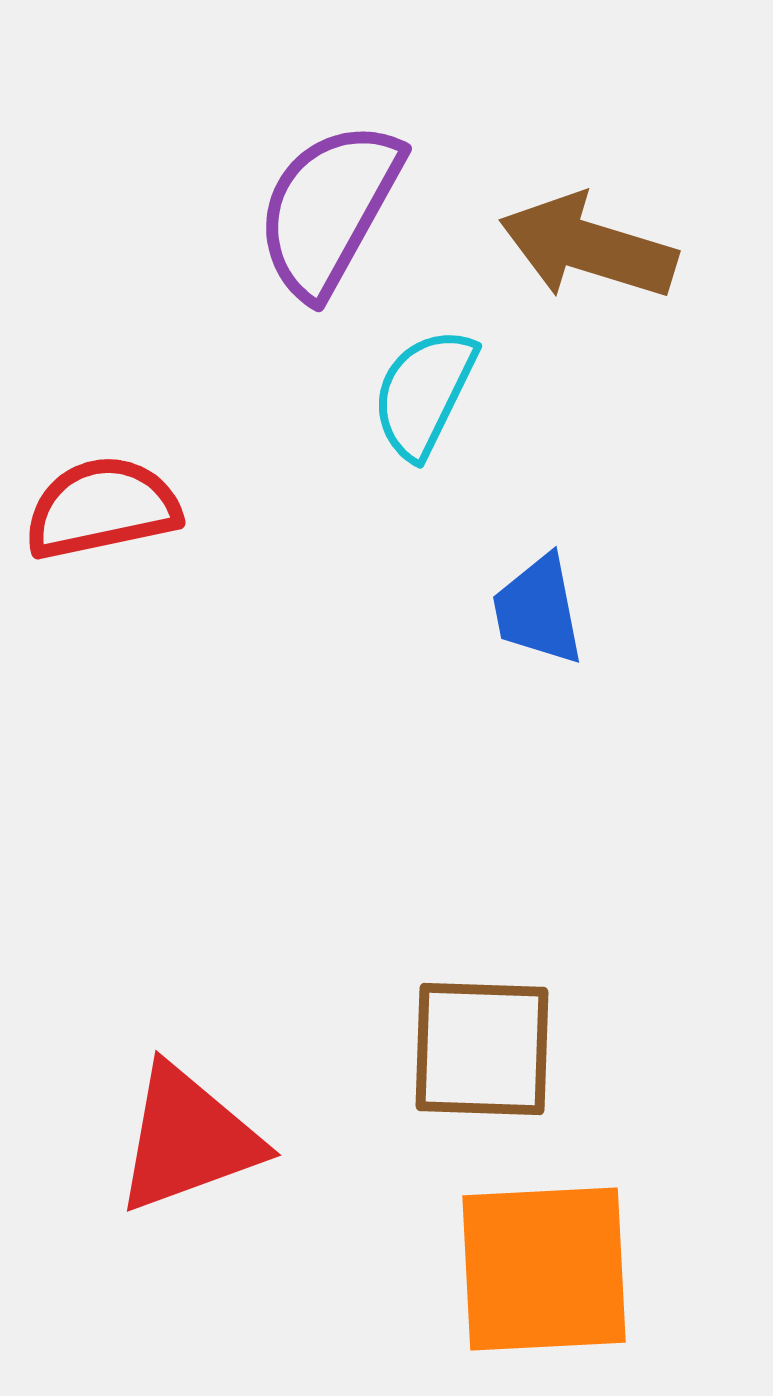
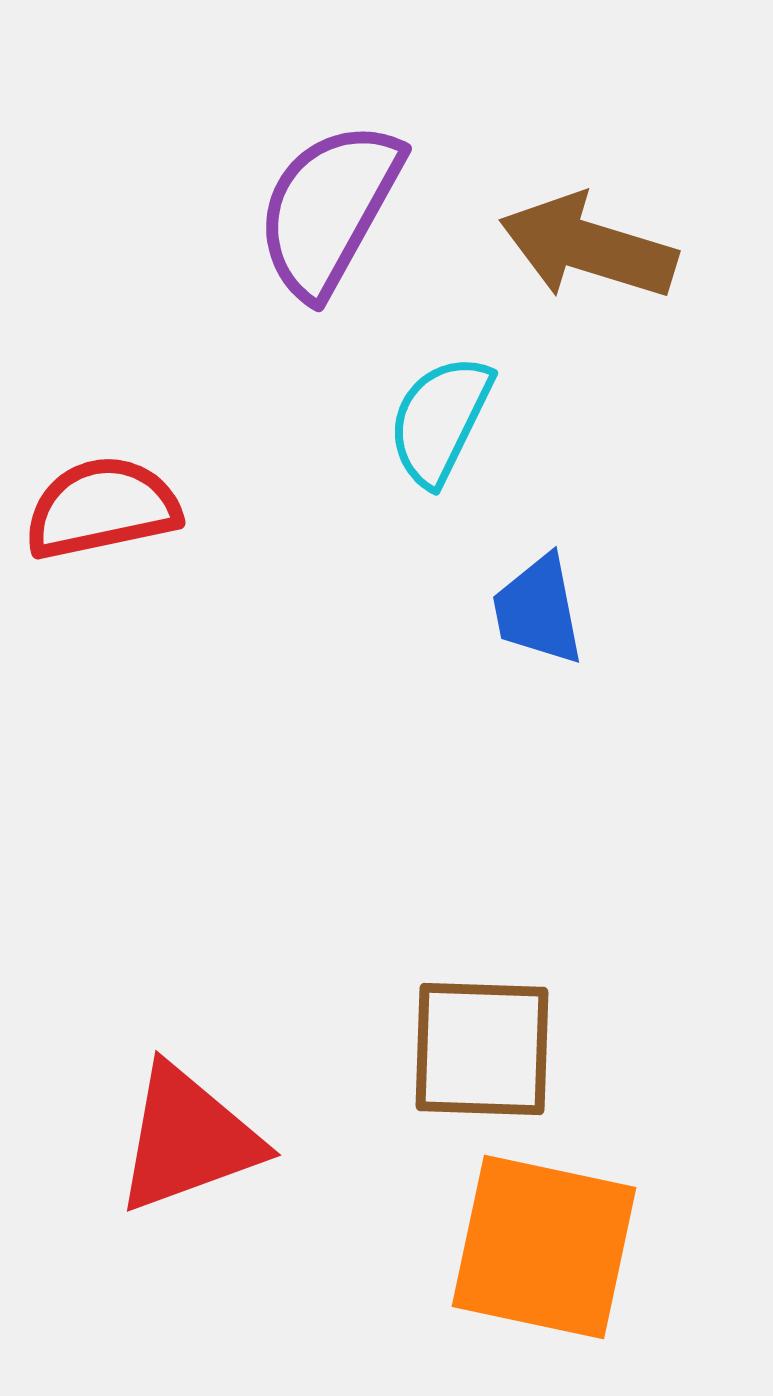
cyan semicircle: moved 16 px right, 27 px down
orange square: moved 22 px up; rotated 15 degrees clockwise
